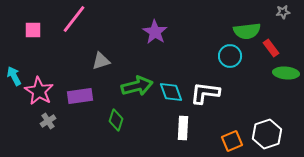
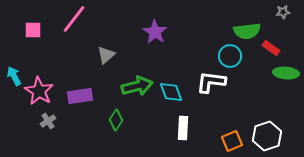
red rectangle: rotated 18 degrees counterclockwise
gray triangle: moved 5 px right, 6 px up; rotated 24 degrees counterclockwise
white L-shape: moved 6 px right, 11 px up
green diamond: rotated 15 degrees clockwise
white hexagon: moved 2 px down
